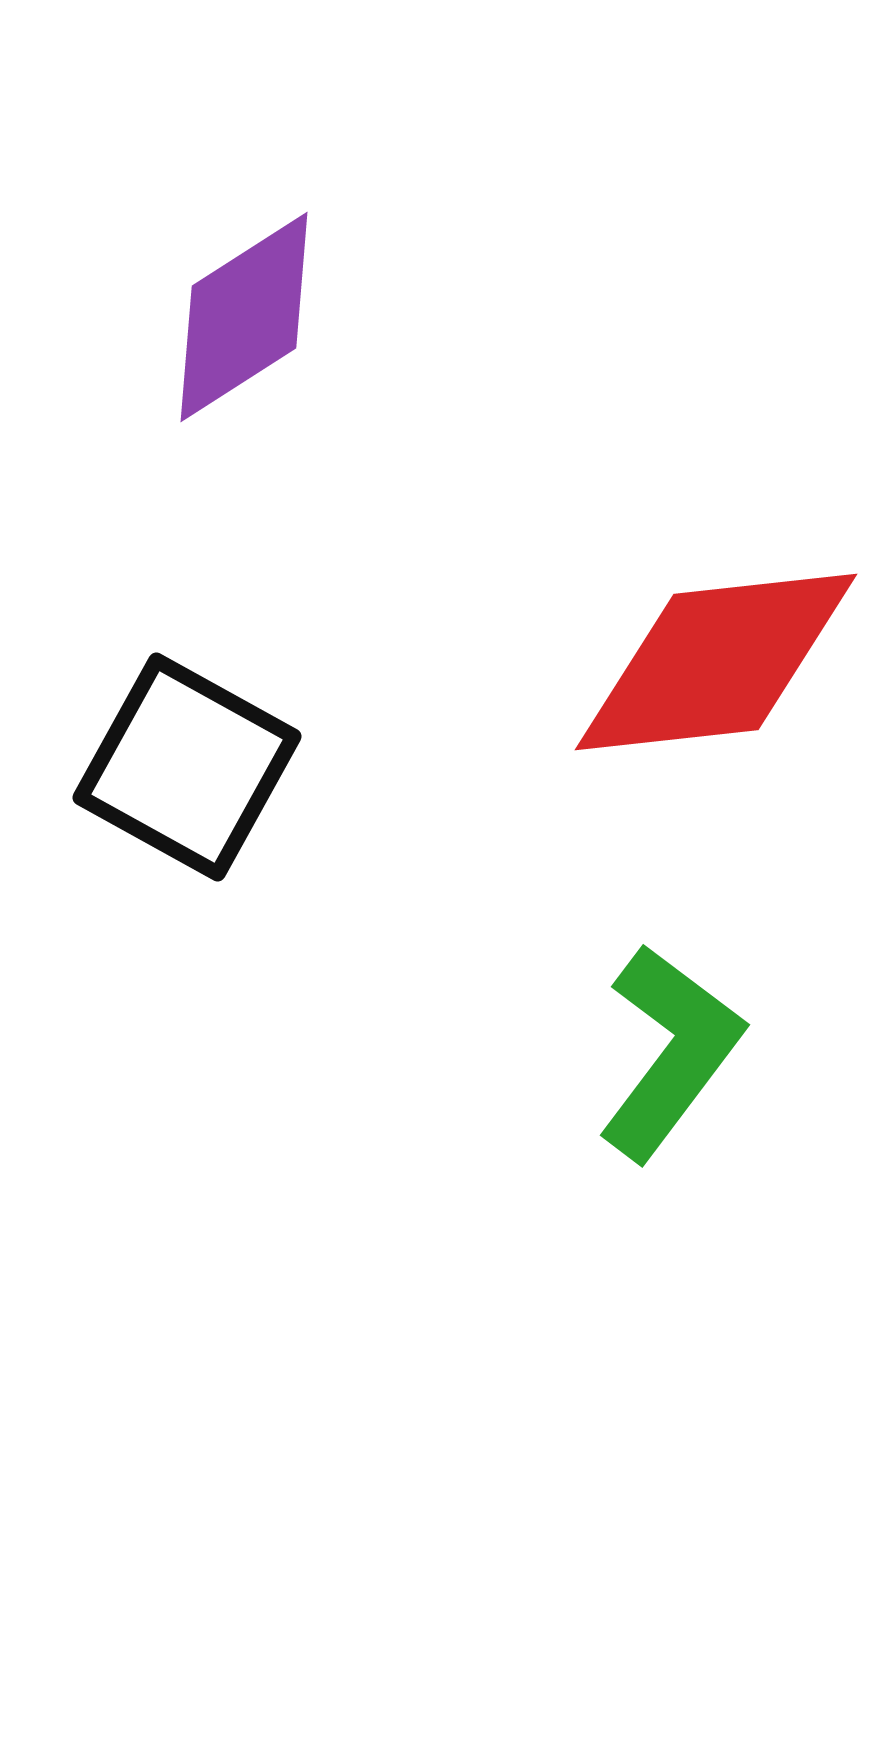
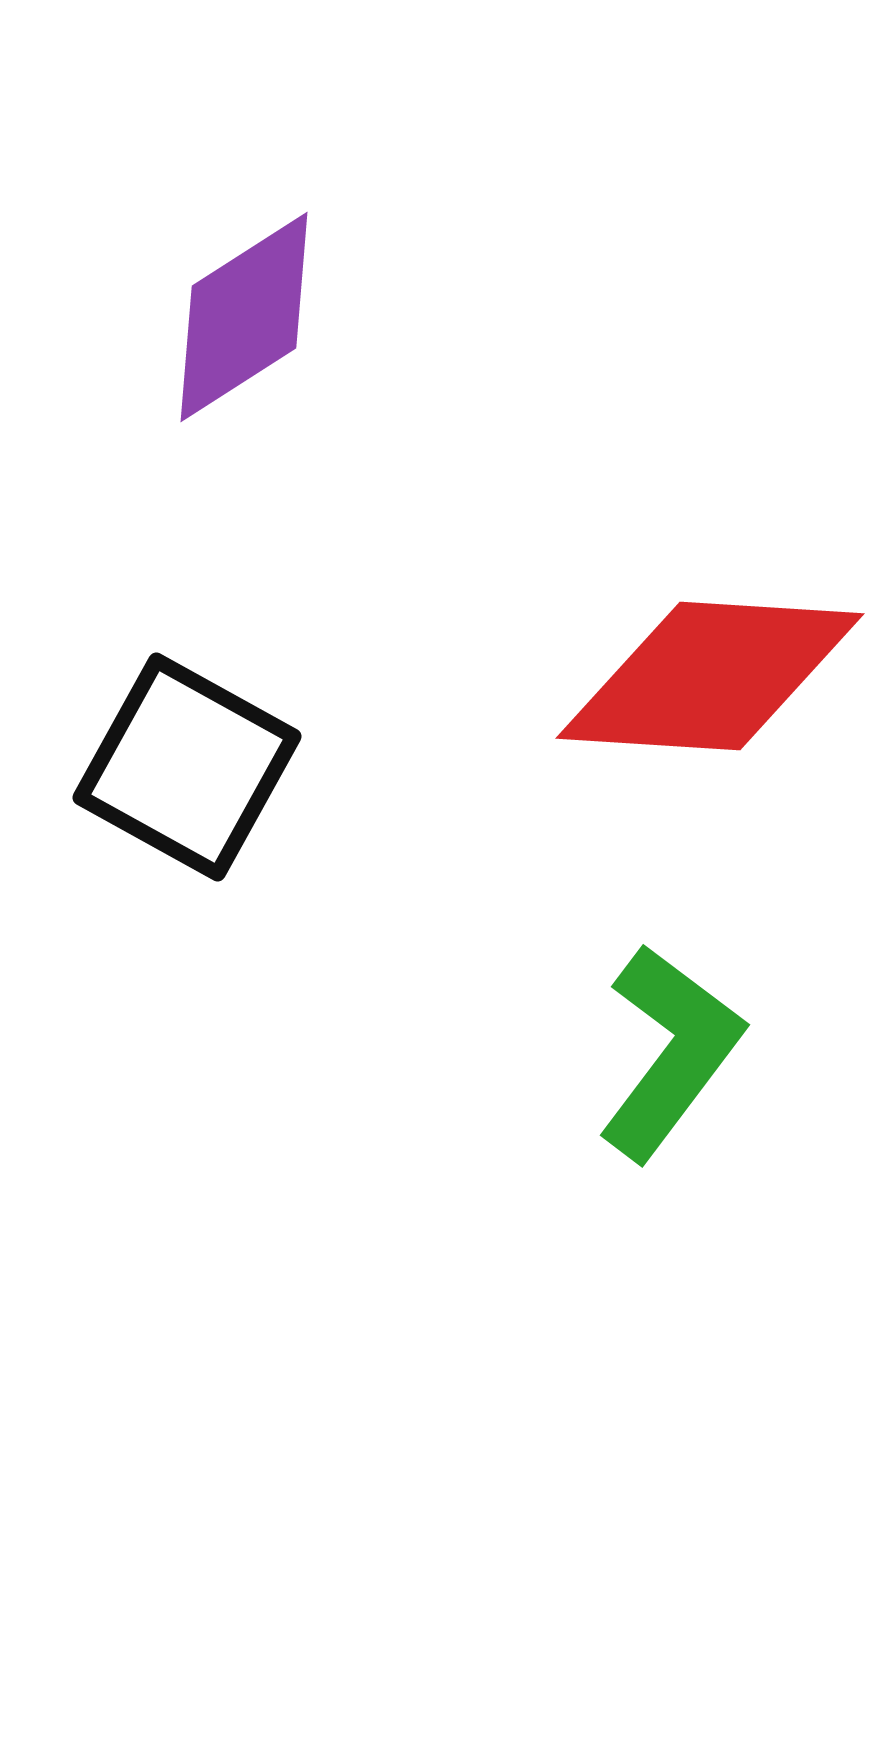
red diamond: moved 6 px left, 14 px down; rotated 10 degrees clockwise
